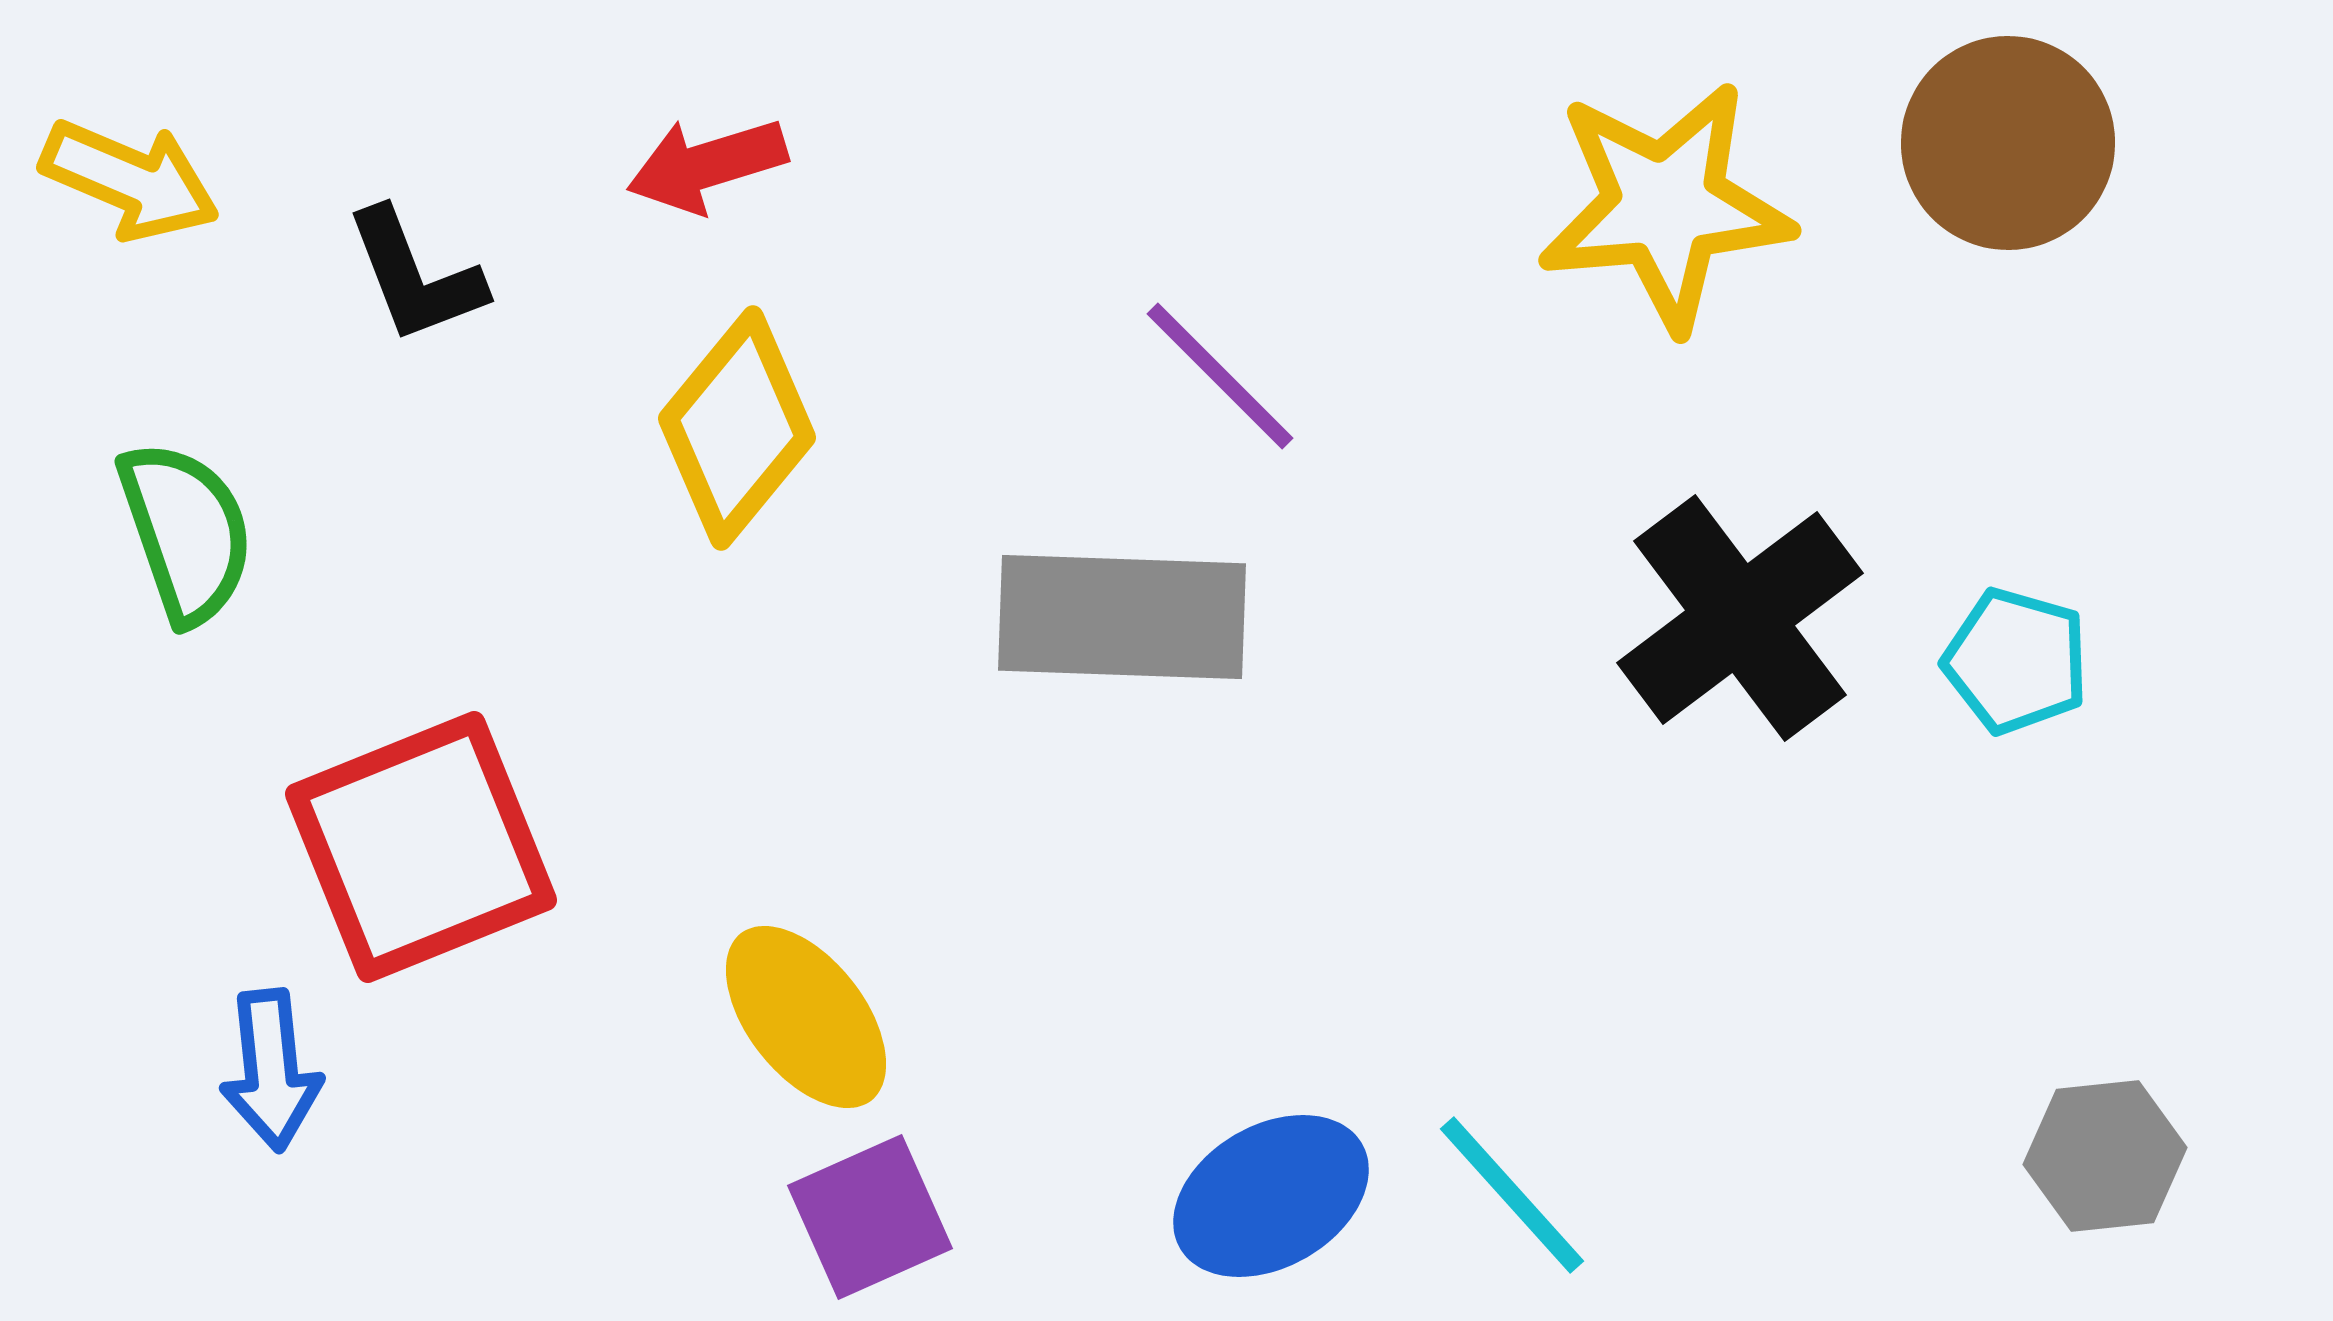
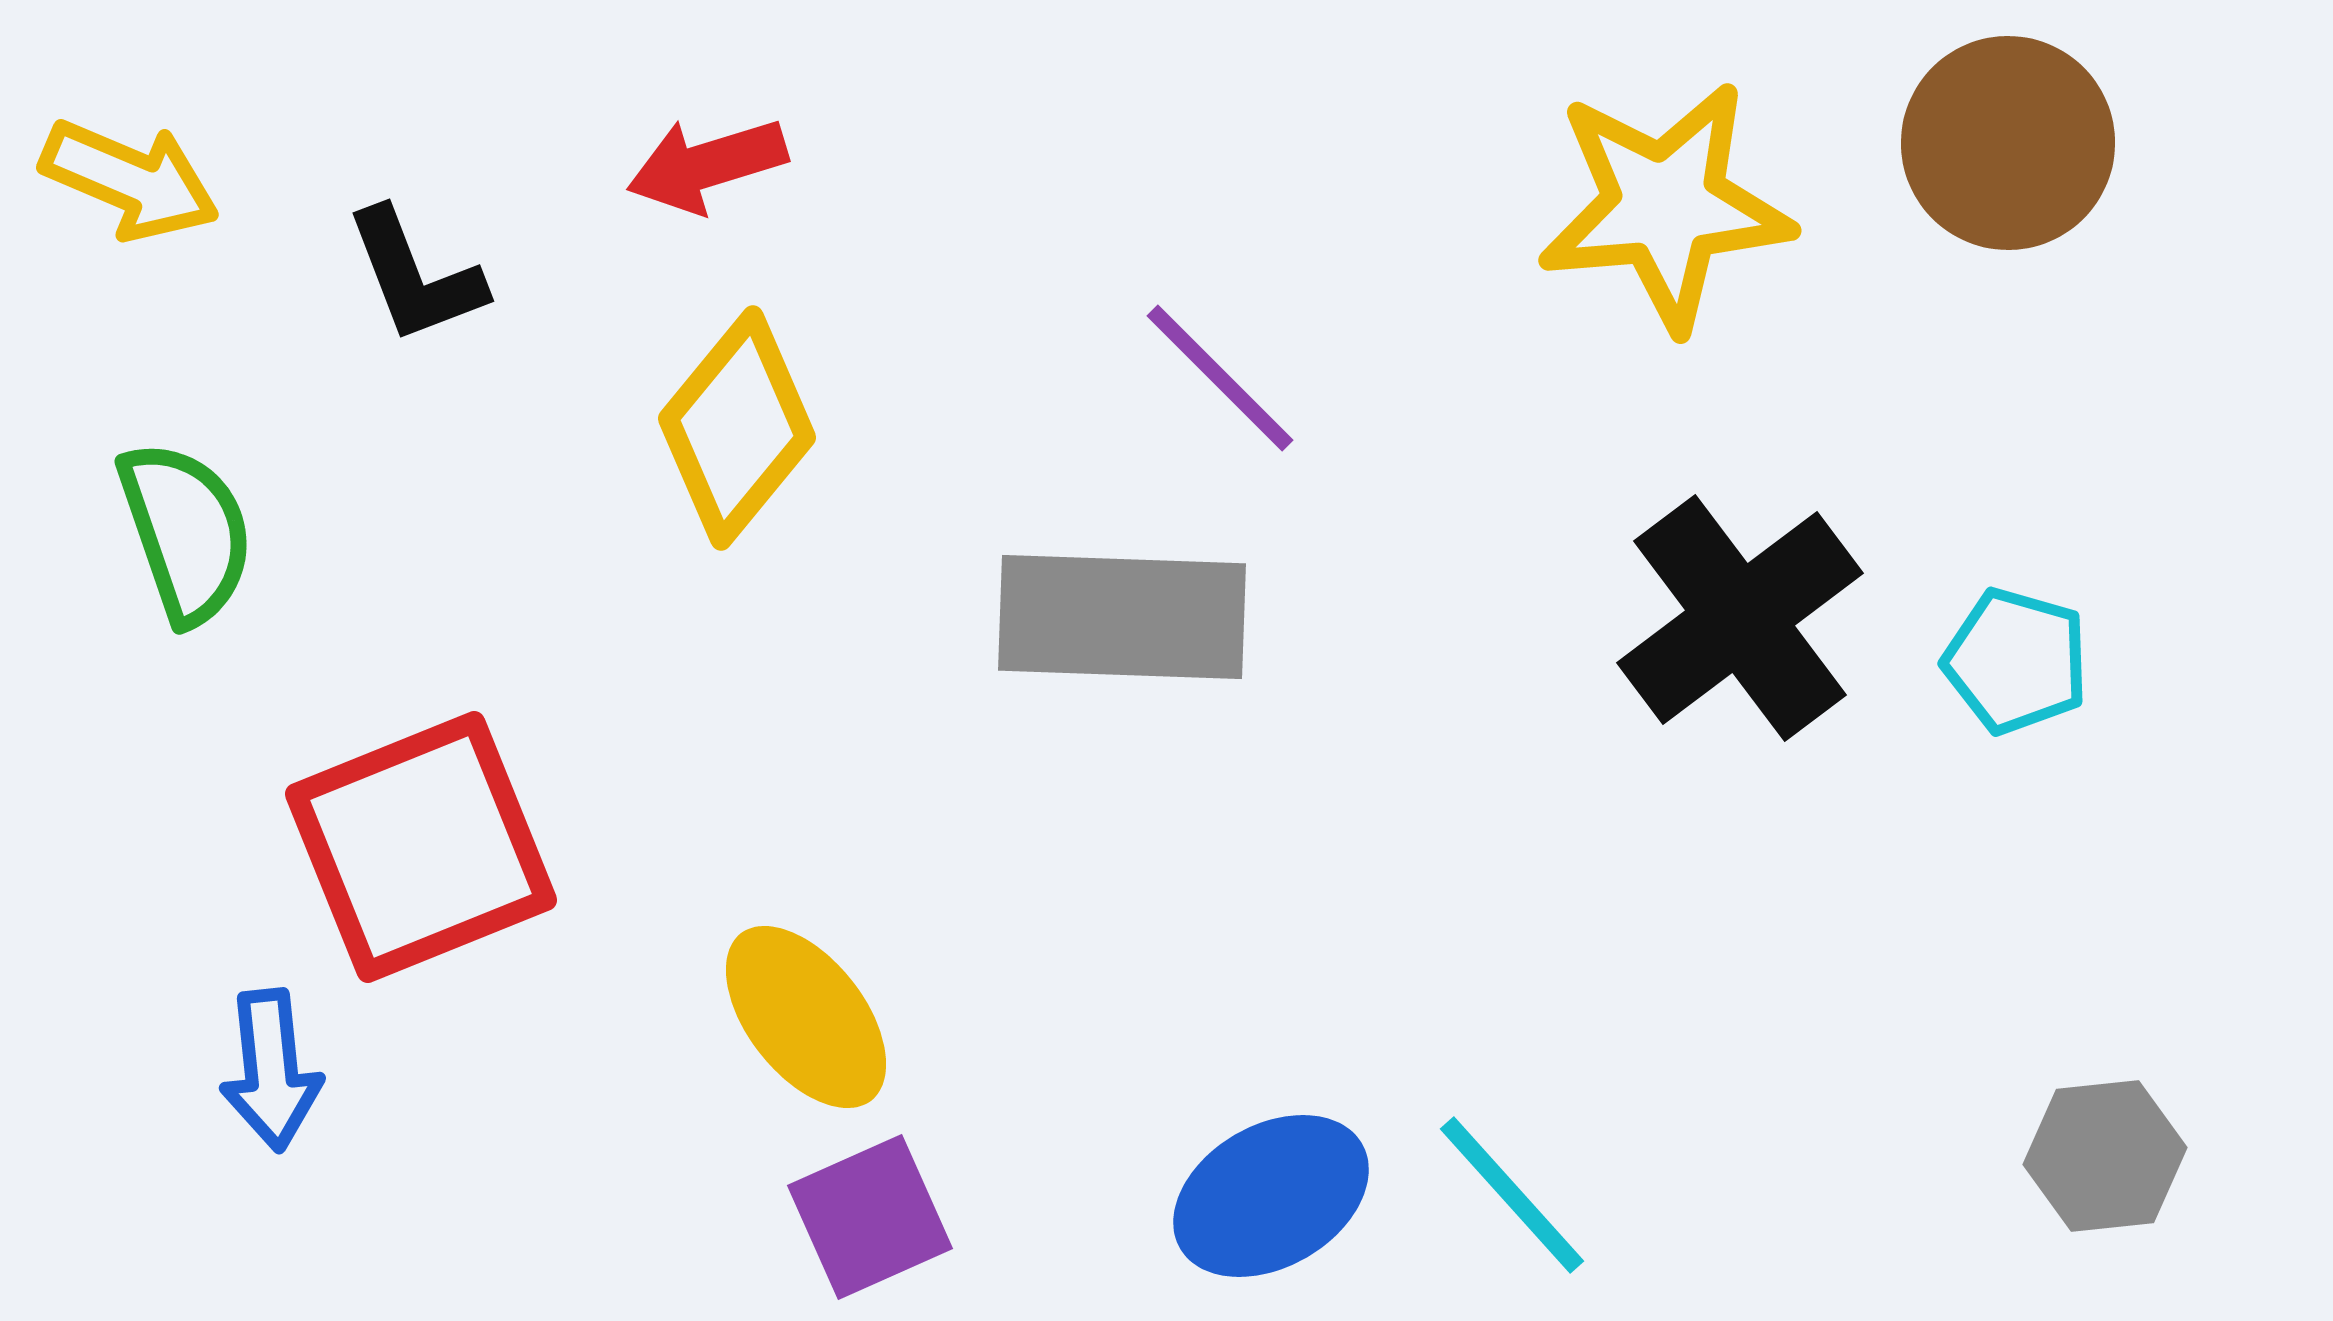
purple line: moved 2 px down
